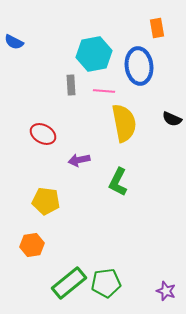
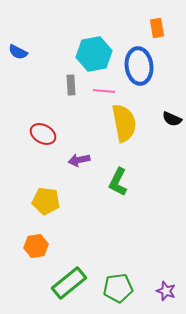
blue semicircle: moved 4 px right, 10 px down
orange hexagon: moved 4 px right, 1 px down
green pentagon: moved 12 px right, 5 px down
